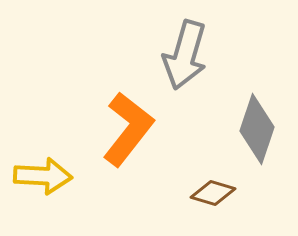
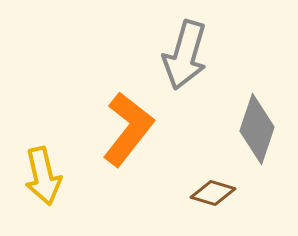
yellow arrow: rotated 74 degrees clockwise
